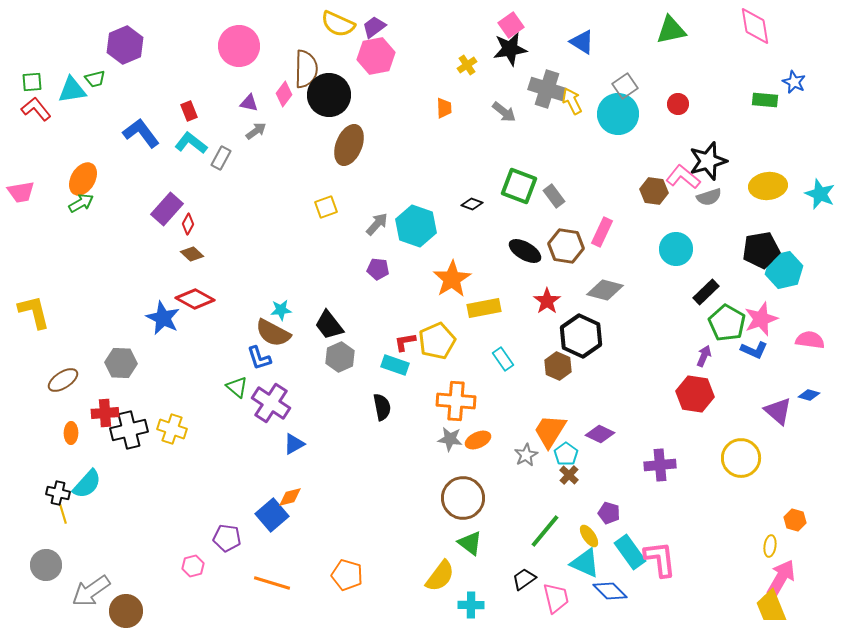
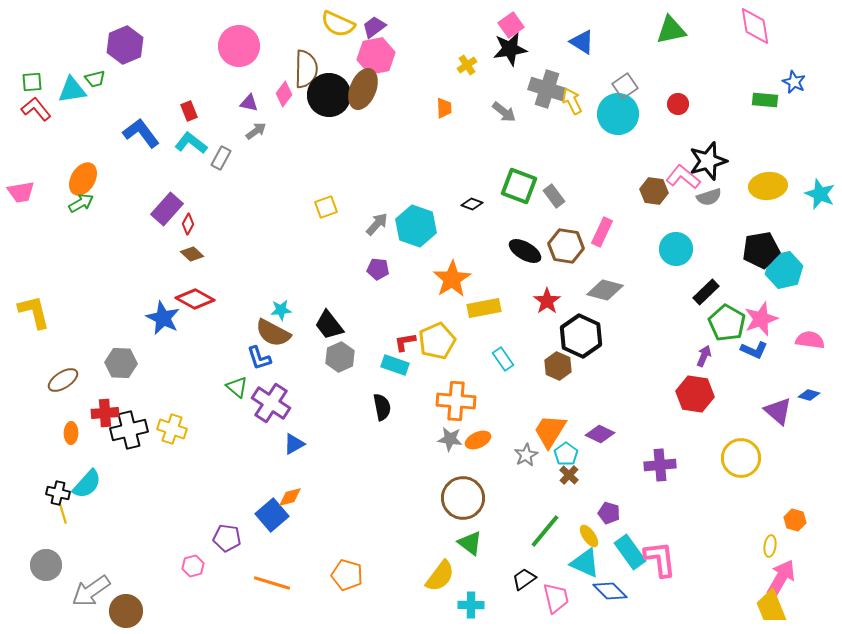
brown ellipse at (349, 145): moved 14 px right, 56 px up
